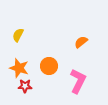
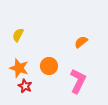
red star: rotated 24 degrees clockwise
